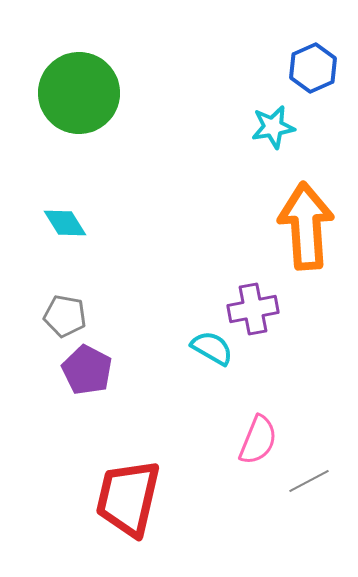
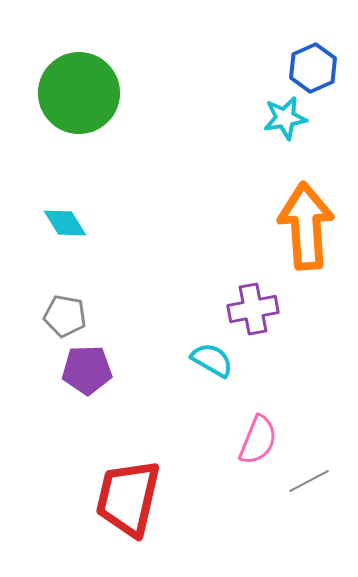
cyan star: moved 12 px right, 9 px up
cyan semicircle: moved 12 px down
purple pentagon: rotated 30 degrees counterclockwise
